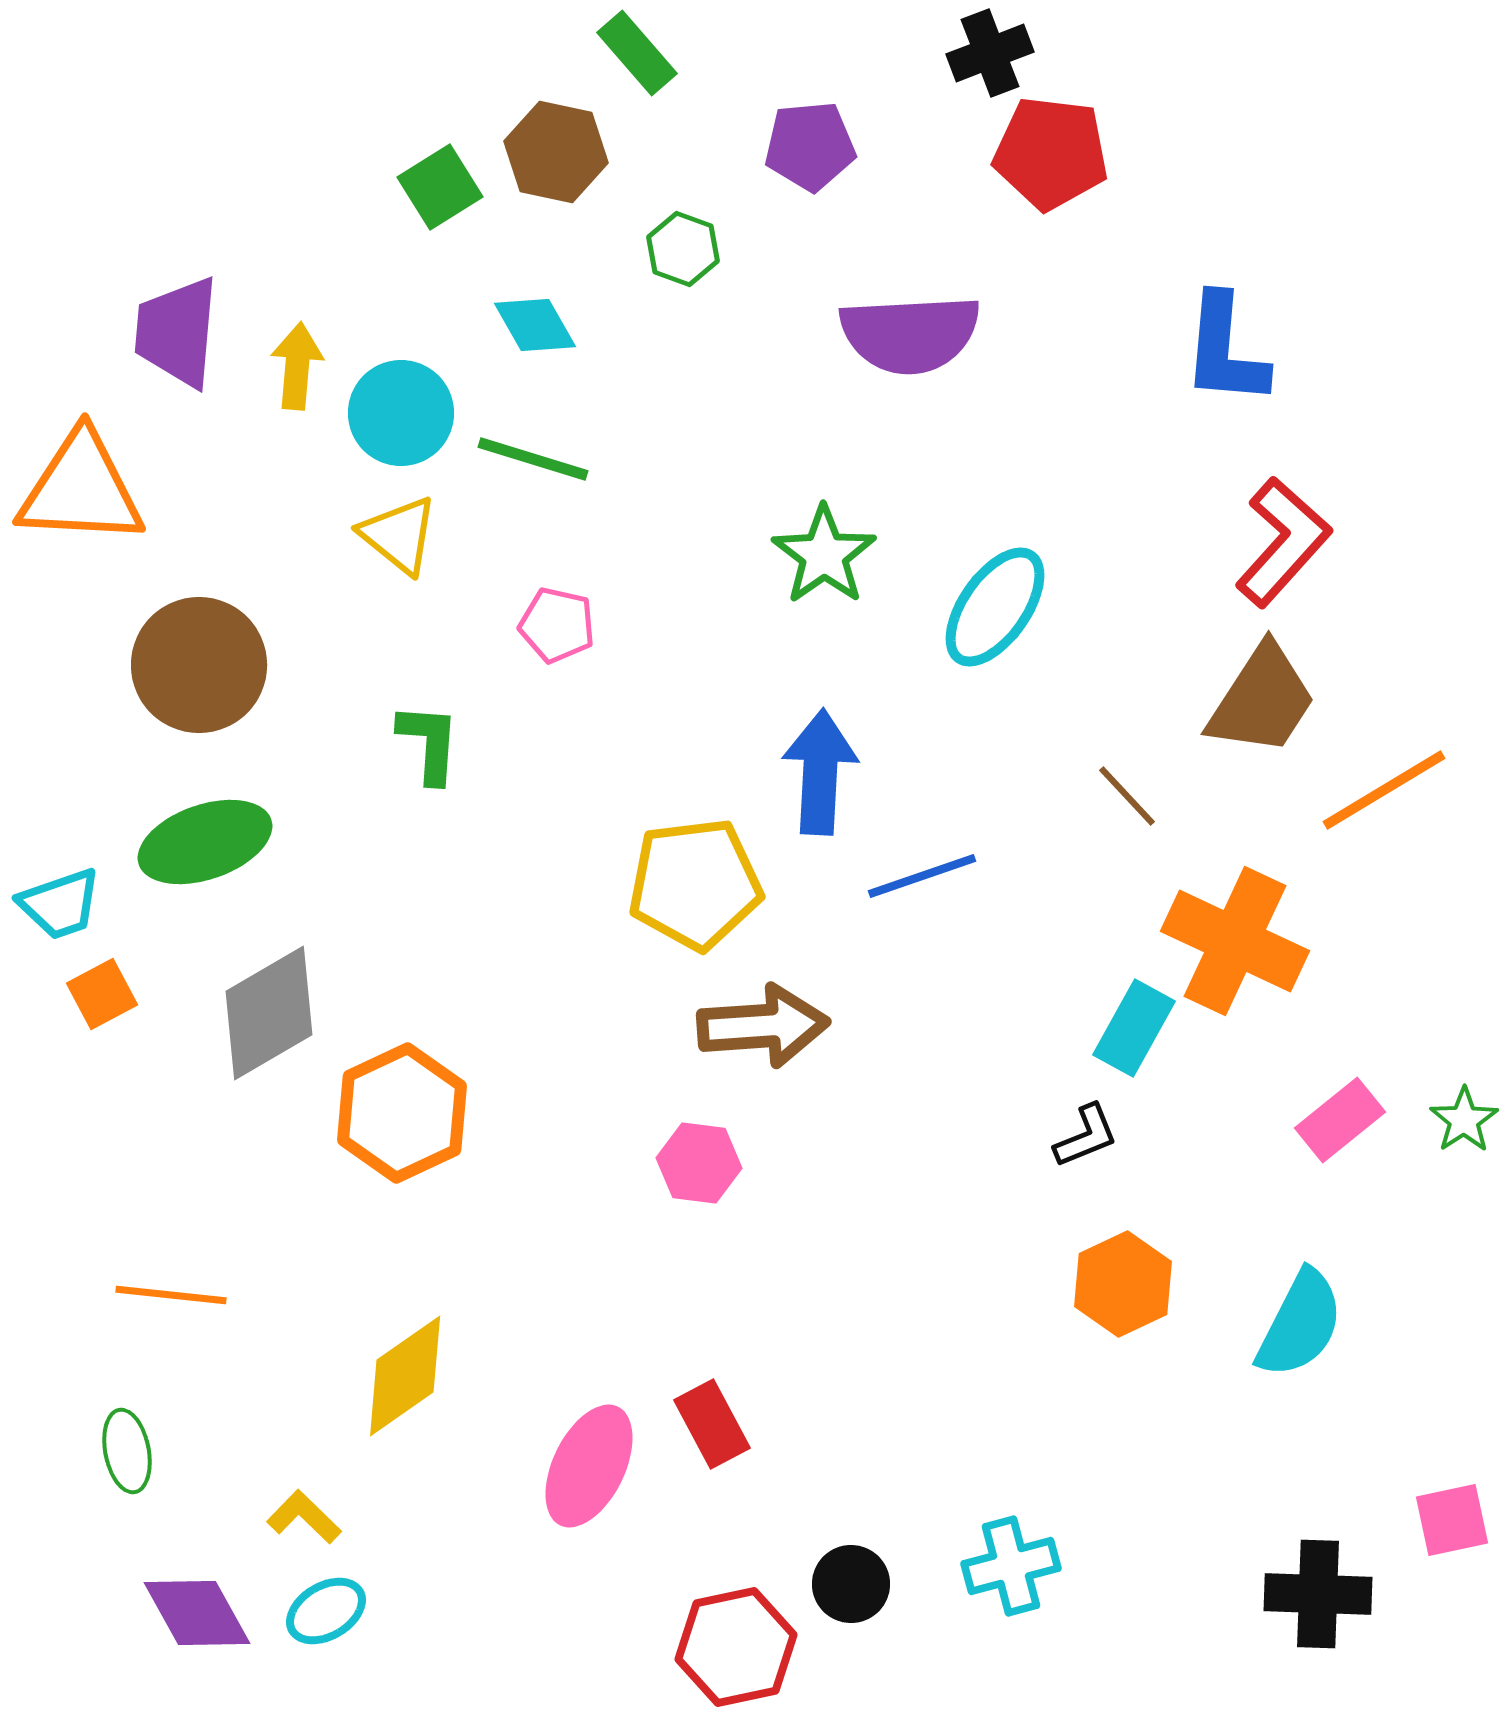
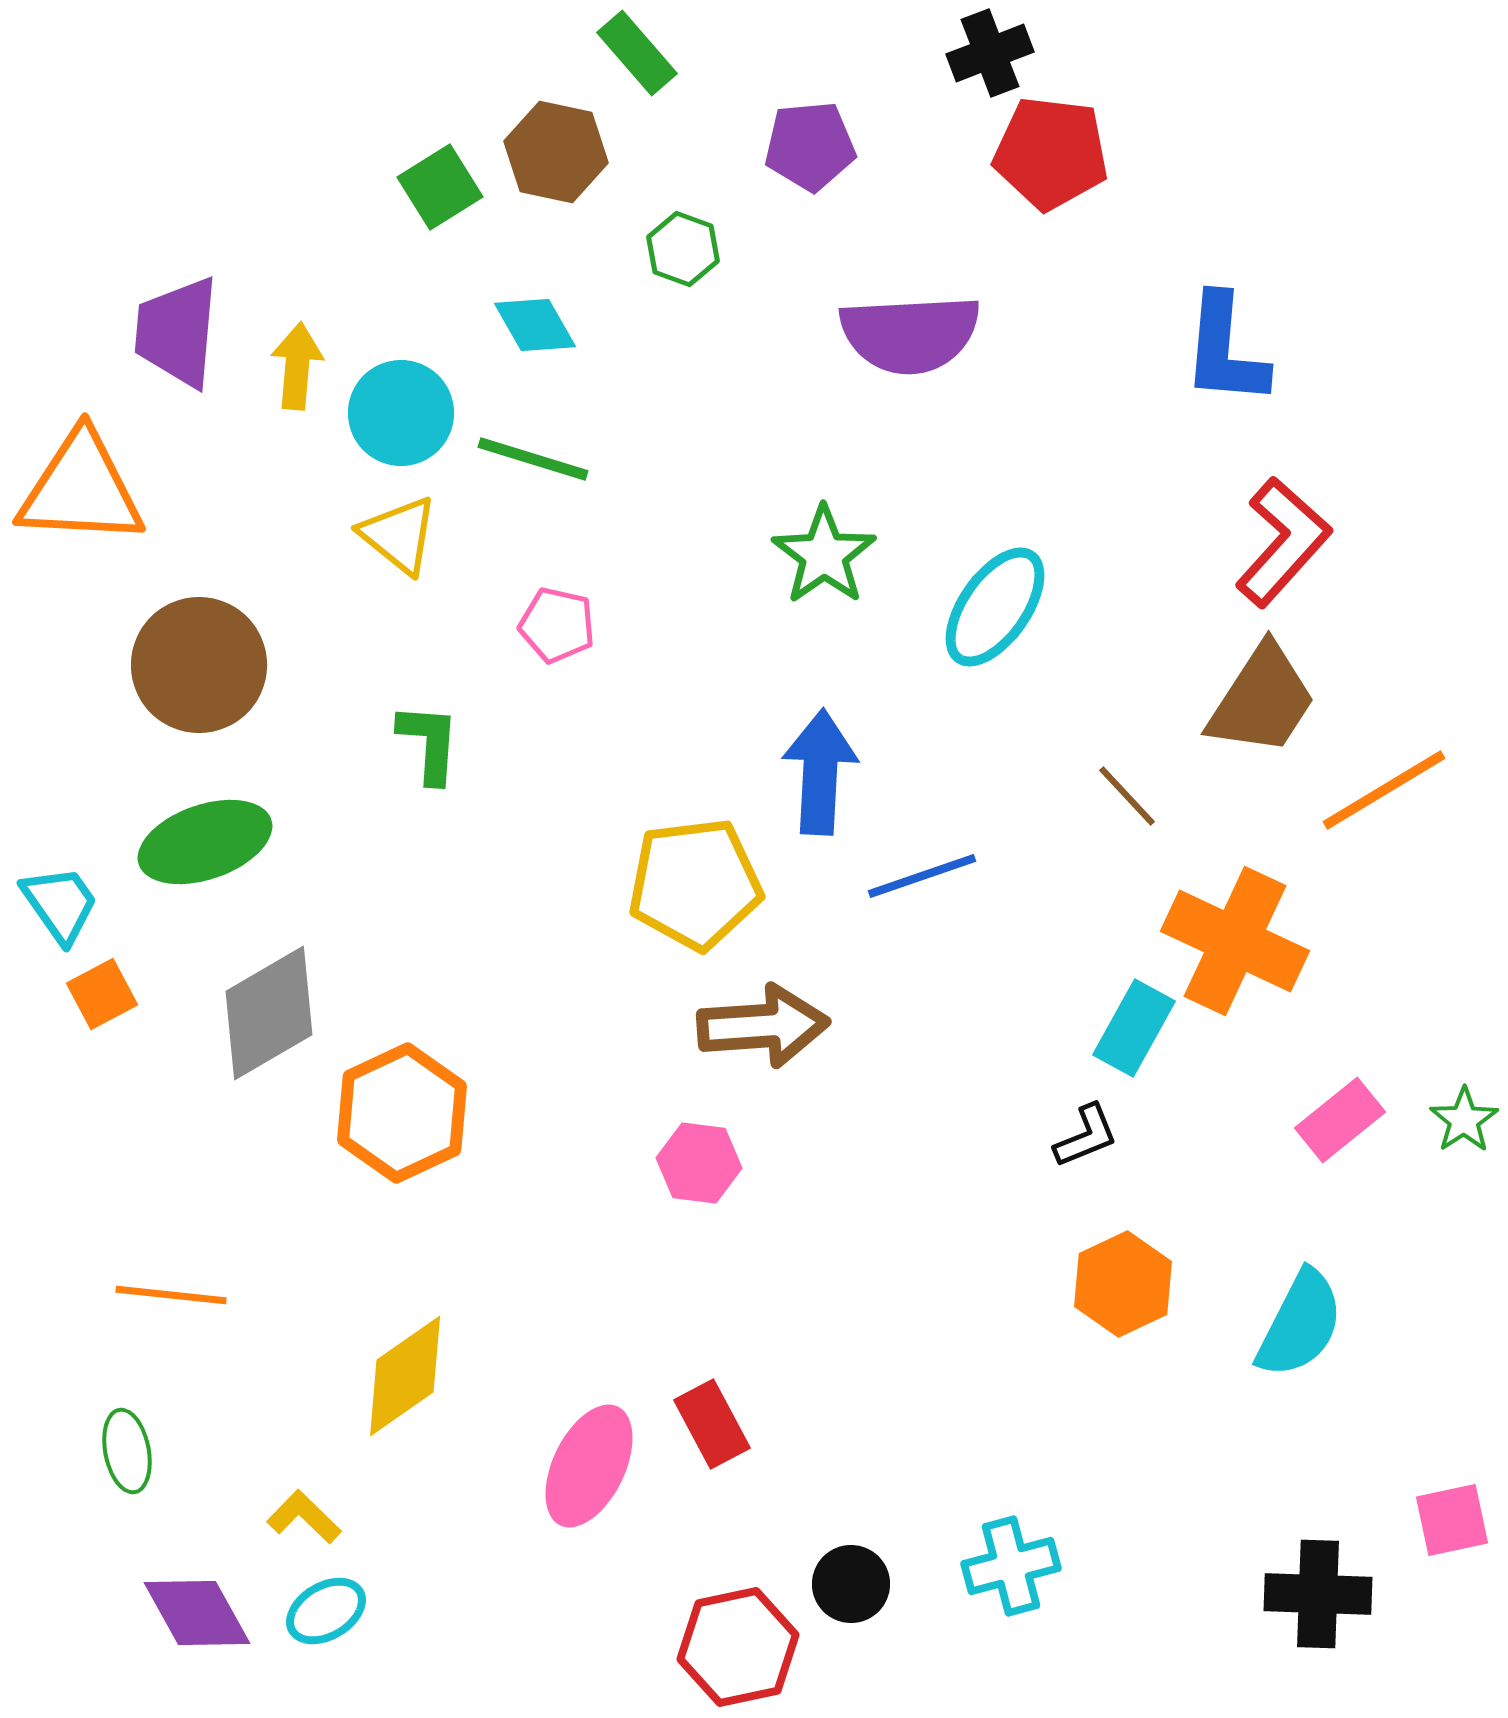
cyan trapezoid at (60, 904): rotated 106 degrees counterclockwise
red hexagon at (736, 1647): moved 2 px right
